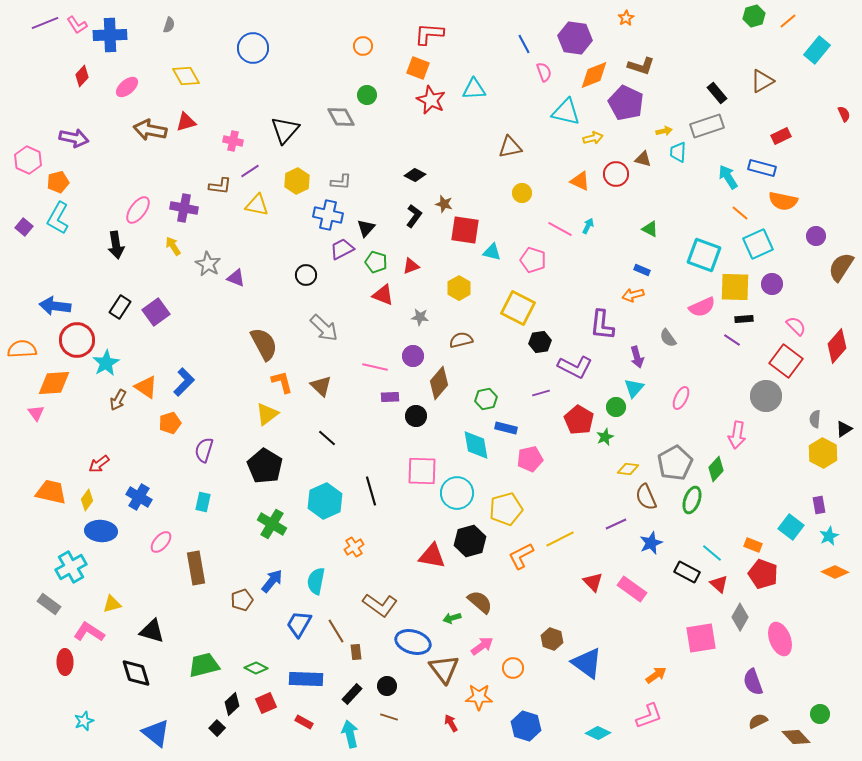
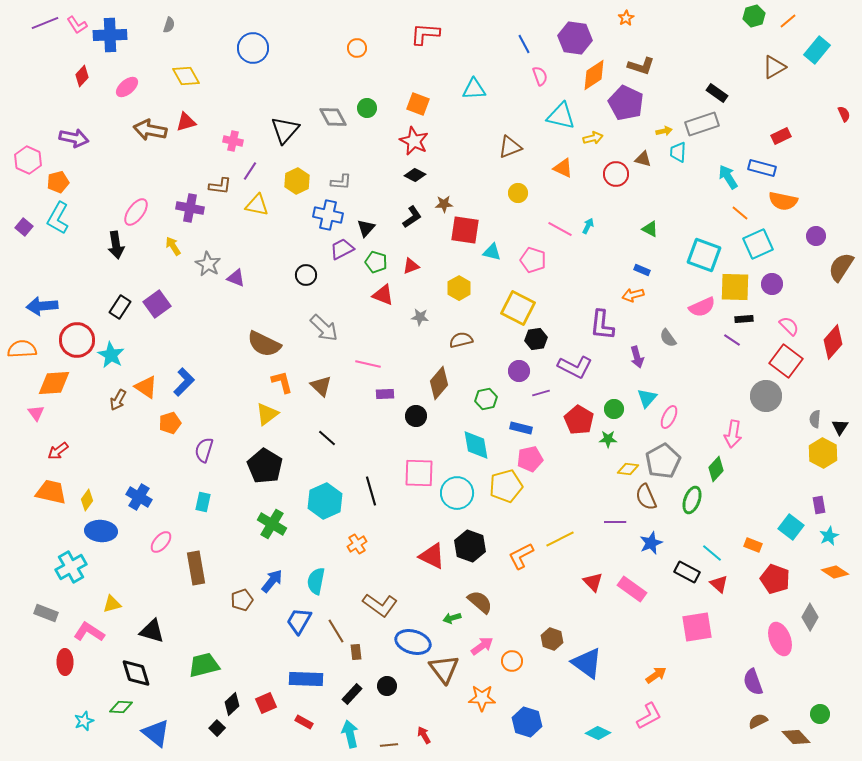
red L-shape at (429, 34): moved 4 px left
orange circle at (363, 46): moved 6 px left, 2 px down
orange square at (418, 68): moved 36 px down
pink semicircle at (544, 72): moved 4 px left, 4 px down
orange diamond at (594, 75): rotated 12 degrees counterclockwise
brown triangle at (762, 81): moved 12 px right, 14 px up
black rectangle at (717, 93): rotated 15 degrees counterclockwise
green circle at (367, 95): moved 13 px down
red star at (431, 100): moved 17 px left, 41 px down
cyan triangle at (566, 112): moved 5 px left, 4 px down
gray diamond at (341, 117): moved 8 px left
gray rectangle at (707, 126): moved 5 px left, 2 px up
brown triangle at (510, 147): rotated 10 degrees counterclockwise
purple line at (250, 171): rotated 24 degrees counterclockwise
orange triangle at (580, 181): moved 17 px left, 13 px up
yellow circle at (522, 193): moved 4 px left
brown star at (444, 204): rotated 18 degrees counterclockwise
purple cross at (184, 208): moved 6 px right
pink ellipse at (138, 210): moved 2 px left, 2 px down
black L-shape at (414, 216): moved 2 px left, 1 px down; rotated 20 degrees clockwise
blue arrow at (55, 306): moved 13 px left; rotated 12 degrees counterclockwise
purple square at (156, 312): moved 1 px right, 8 px up
pink semicircle at (796, 326): moved 7 px left
black hexagon at (540, 342): moved 4 px left, 3 px up
brown semicircle at (264, 344): rotated 144 degrees clockwise
red diamond at (837, 346): moved 4 px left, 4 px up
purple circle at (413, 356): moved 106 px right, 15 px down
cyan star at (106, 363): moved 5 px right, 8 px up; rotated 12 degrees counterclockwise
pink line at (375, 367): moved 7 px left, 3 px up
cyan triangle at (634, 388): moved 13 px right, 10 px down
purple rectangle at (390, 397): moved 5 px left, 3 px up
pink ellipse at (681, 398): moved 12 px left, 19 px down
green circle at (616, 407): moved 2 px left, 2 px down
blue rectangle at (506, 428): moved 15 px right
black triangle at (844, 429): moved 4 px left, 2 px up; rotated 24 degrees counterclockwise
pink arrow at (737, 435): moved 4 px left, 1 px up
green star at (605, 437): moved 3 px right, 2 px down; rotated 24 degrees clockwise
gray pentagon at (675, 463): moved 12 px left, 2 px up
red arrow at (99, 464): moved 41 px left, 13 px up
pink square at (422, 471): moved 3 px left, 2 px down
yellow pentagon at (506, 509): moved 23 px up
purple line at (616, 524): moved 1 px left, 2 px up; rotated 25 degrees clockwise
black hexagon at (470, 541): moved 5 px down; rotated 24 degrees counterclockwise
orange cross at (354, 547): moved 3 px right, 3 px up
red triangle at (432, 556): rotated 16 degrees clockwise
orange diamond at (835, 572): rotated 8 degrees clockwise
red pentagon at (763, 574): moved 12 px right, 5 px down
gray rectangle at (49, 604): moved 3 px left, 9 px down; rotated 15 degrees counterclockwise
gray diamond at (740, 617): moved 70 px right
blue trapezoid at (299, 624): moved 3 px up
pink square at (701, 638): moved 4 px left, 11 px up
green diamond at (256, 668): moved 135 px left, 39 px down; rotated 25 degrees counterclockwise
orange circle at (513, 668): moved 1 px left, 7 px up
orange star at (479, 697): moved 3 px right, 1 px down
pink L-shape at (649, 716): rotated 8 degrees counterclockwise
brown line at (389, 717): moved 28 px down; rotated 24 degrees counterclockwise
red arrow at (451, 723): moved 27 px left, 12 px down
blue hexagon at (526, 726): moved 1 px right, 4 px up
